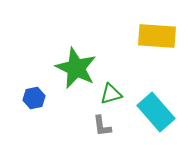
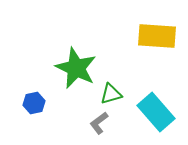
blue hexagon: moved 5 px down
gray L-shape: moved 3 px left, 3 px up; rotated 60 degrees clockwise
